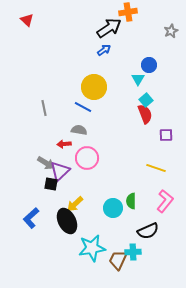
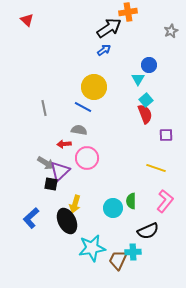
yellow arrow: rotated 30 degrees counterclockwise
